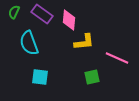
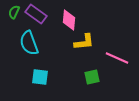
purple rectangle: moved 6 px left
